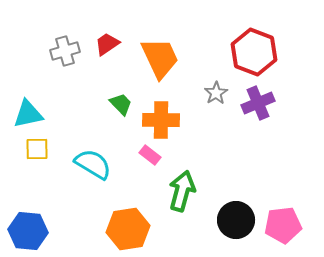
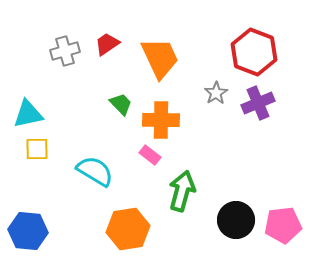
cyan semicircle: moved 2 px right, 7 px down
